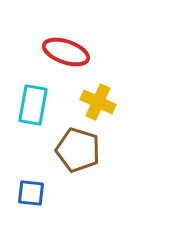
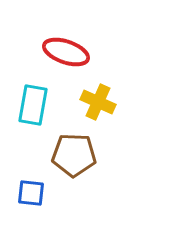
brown pentagon: moved 4 px left, 5 px down; rotated 15 degrees counterclockwise
